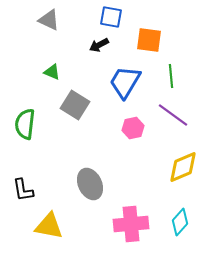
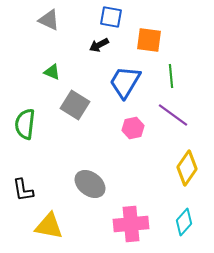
yellow diamond: moved 4 px right, 1 px down; rotated 32 degrees counterclockwise
gray ellipse: rotated 28 degrees counterclockwise
cyan diamond: moved 4 px right
